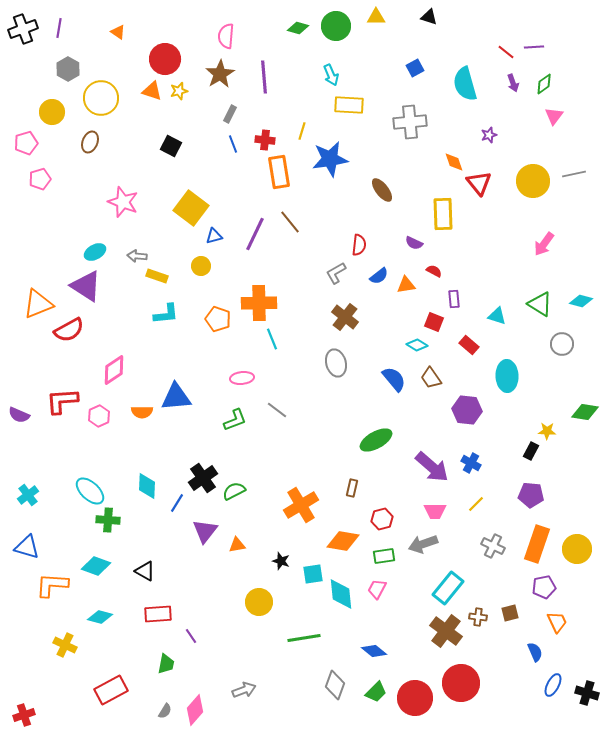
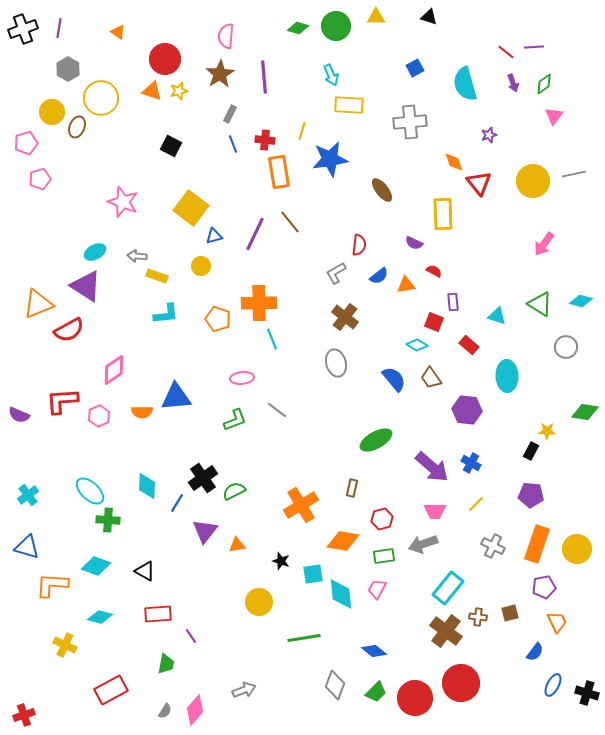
brown ellipse at (90, 142): moved 13 px left, 15 px up
purple rectangle at (454, 299): moved 1 px left, 3 px down
gray circle at (562, 344): moved 4 px right, 3 px down
blue semicircle at (535, 652): rotated 60 degrees clockwise
